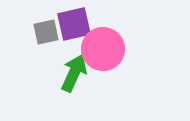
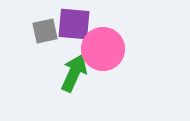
purple square: rotated 18 degrees clockwise
gray square: moved 1 px left, 1 px up
